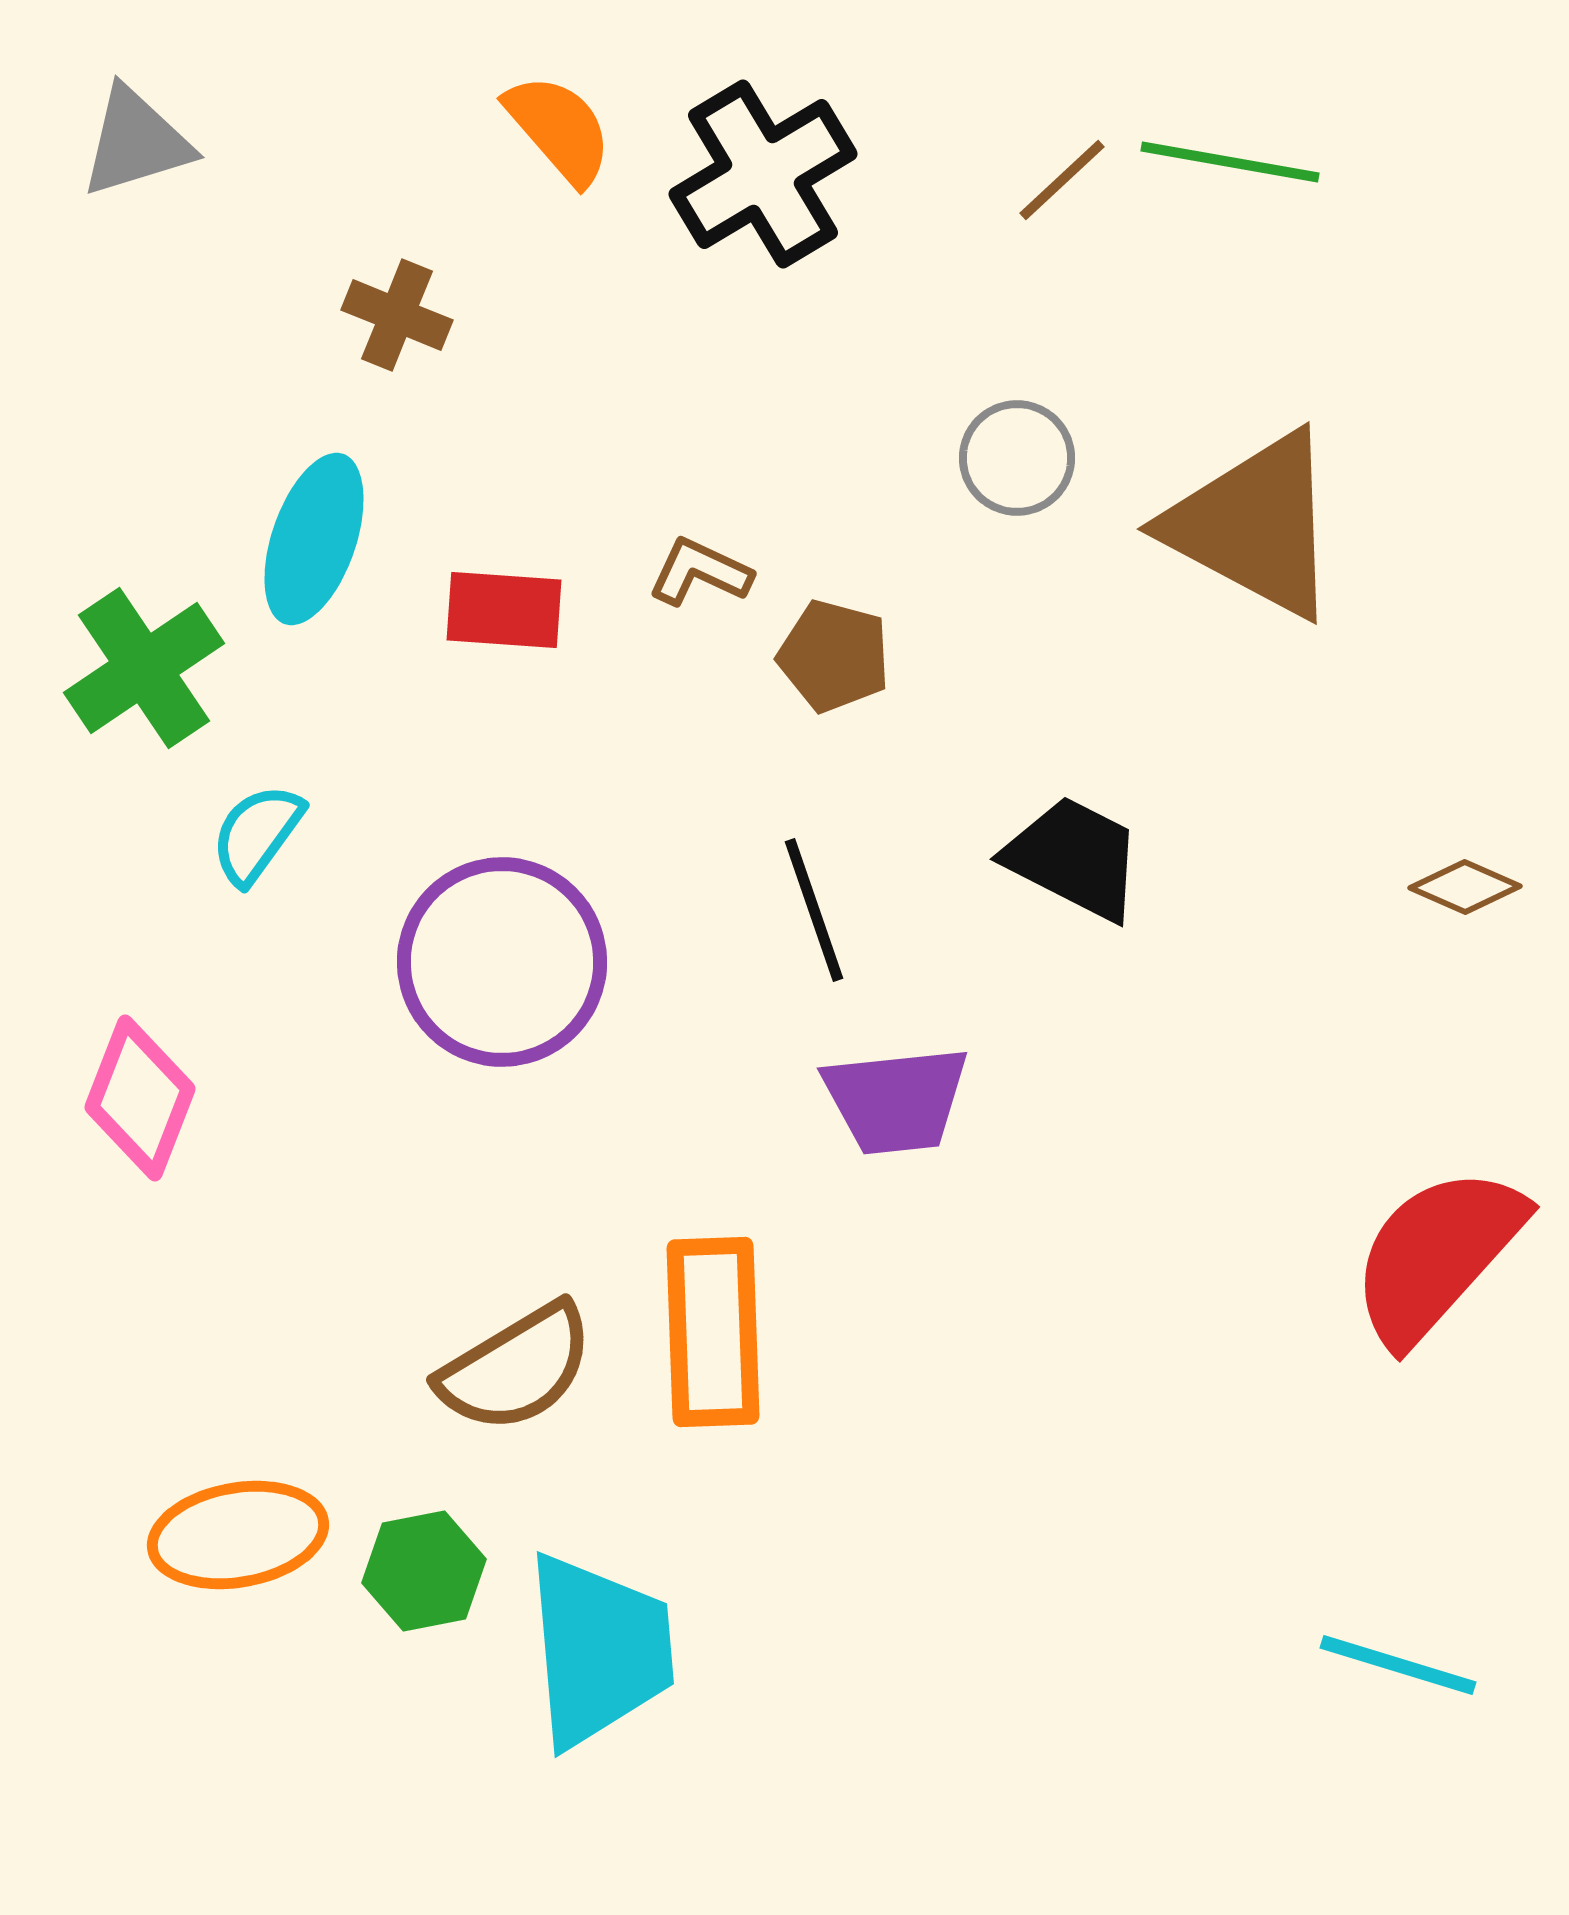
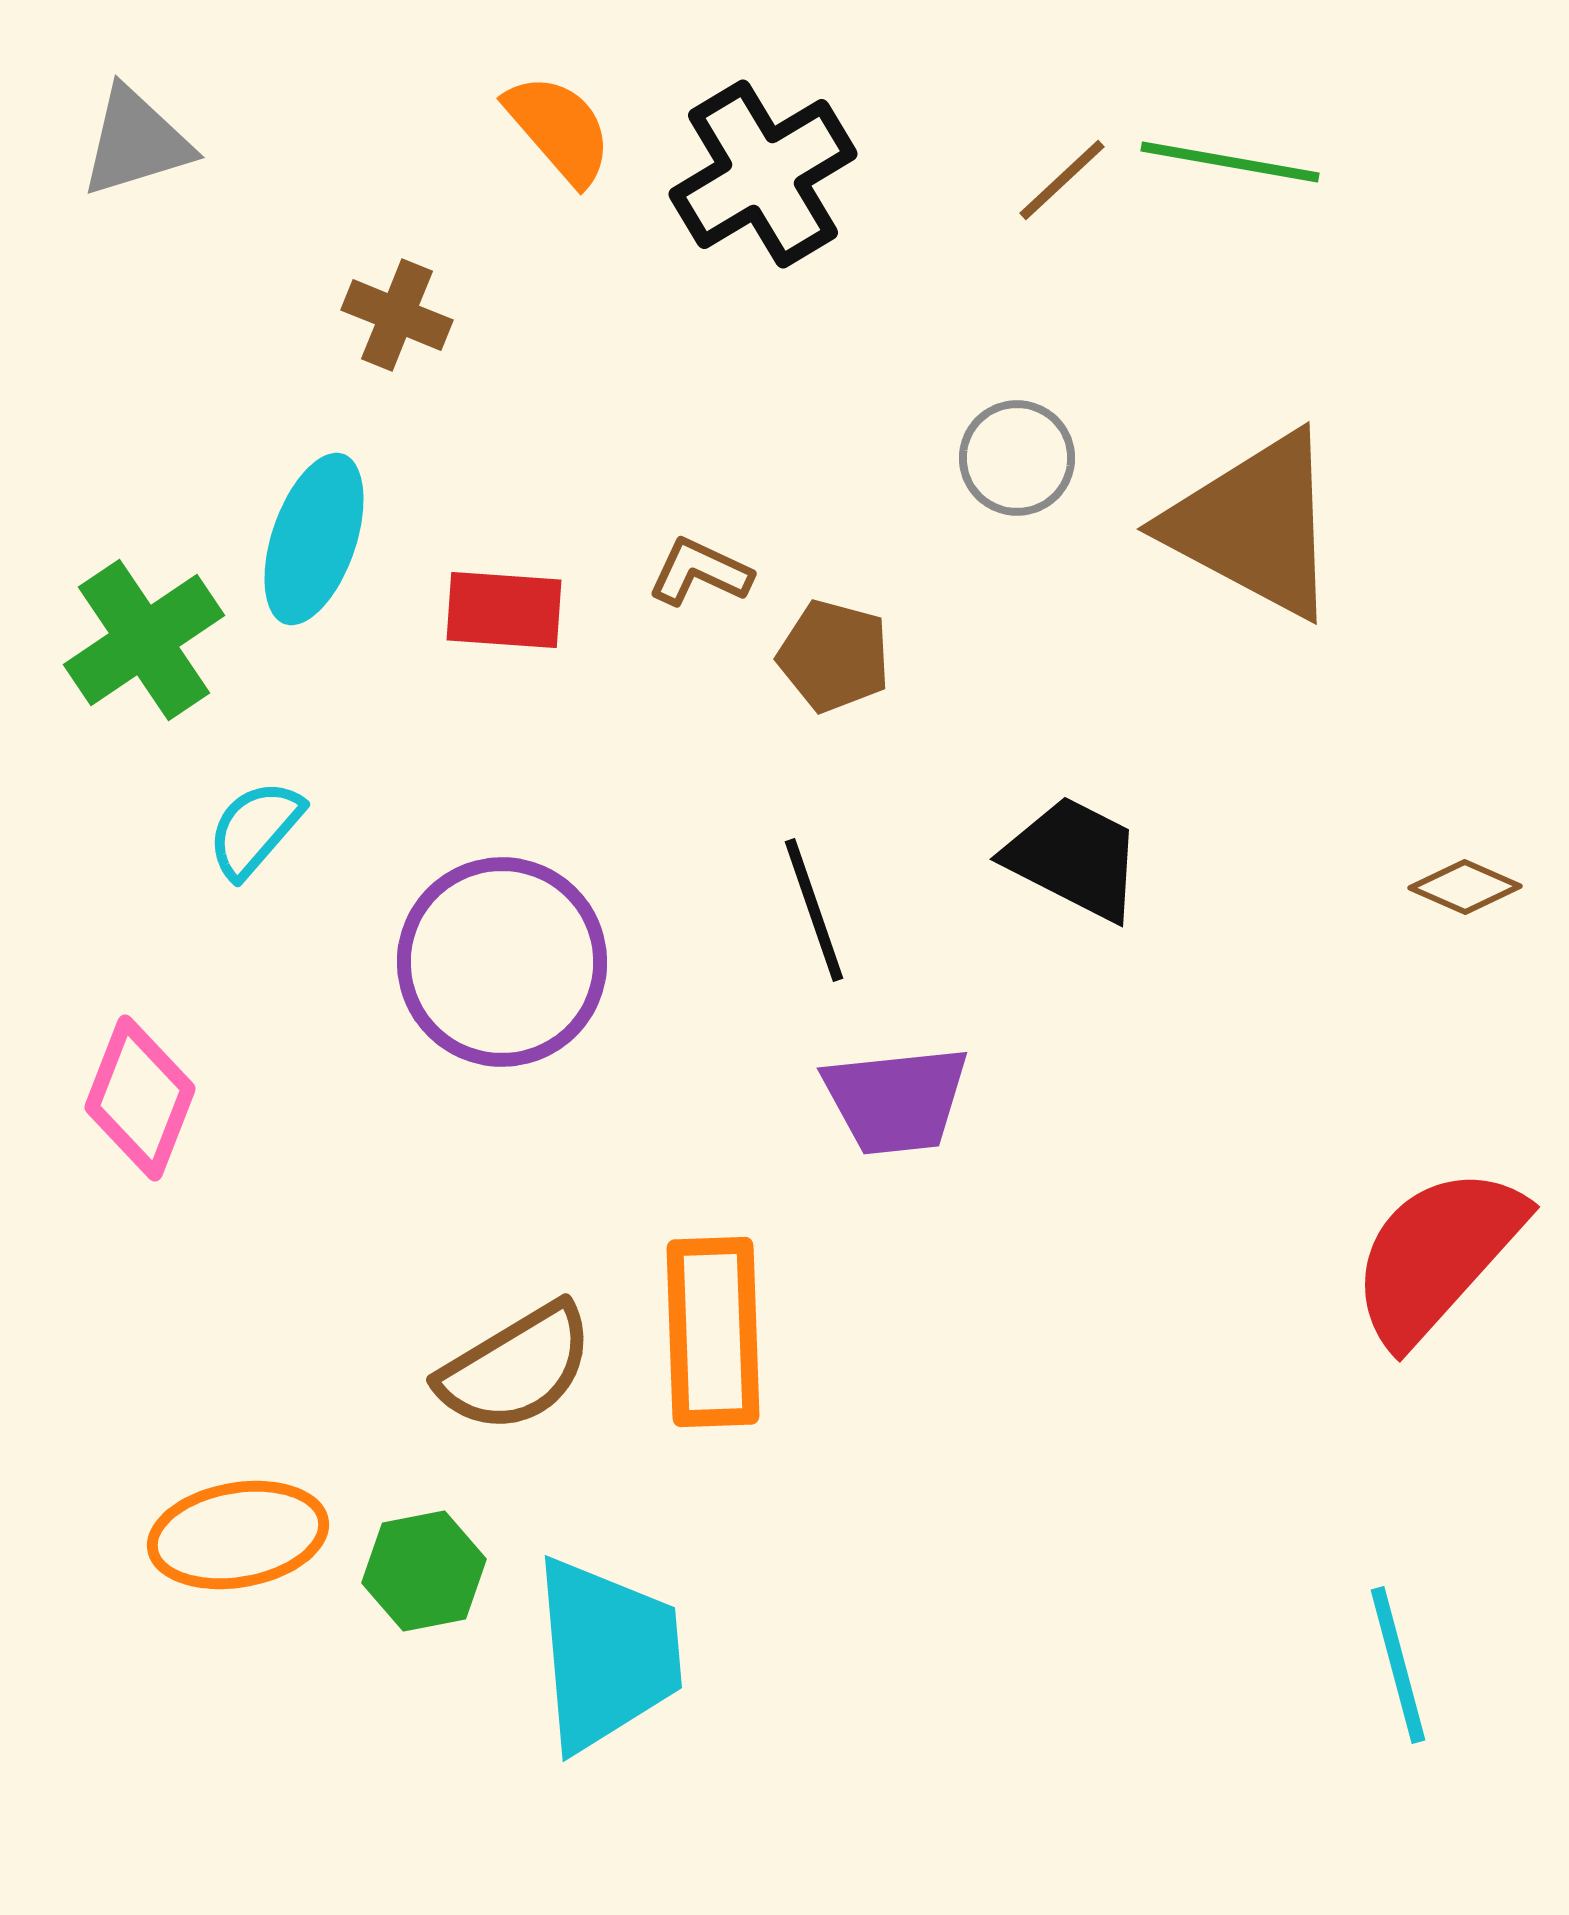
green cross: moved 28 px up
cyan semicircle: moved 2 px left, 5 px up; rotated 5 degrees clockwise
cyan trapezoid: moved 8 px right, 4 px down
cyan line: rotated 58 degrees clockwise
